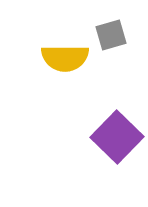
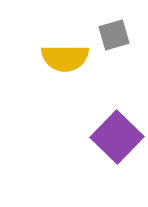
gray square: moved 3 px right
